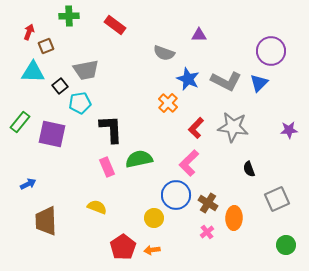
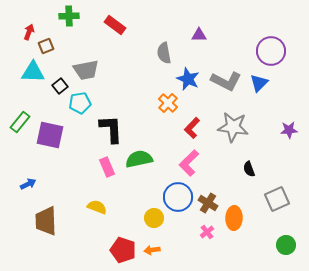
gray semicircle: rotated 60 degrees clockwise
red L-shape: moved 4 px left
purple square: moved 2 px left, 1 px down
blue circle: moved 2 px right, 2 px down
red pentagon: moved 3 px down; rotated 20 degrees counterclockwise
